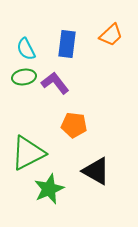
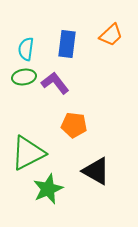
cyan semicircle: rotated 35 degrees clockwise
green star: moved 1 px left
